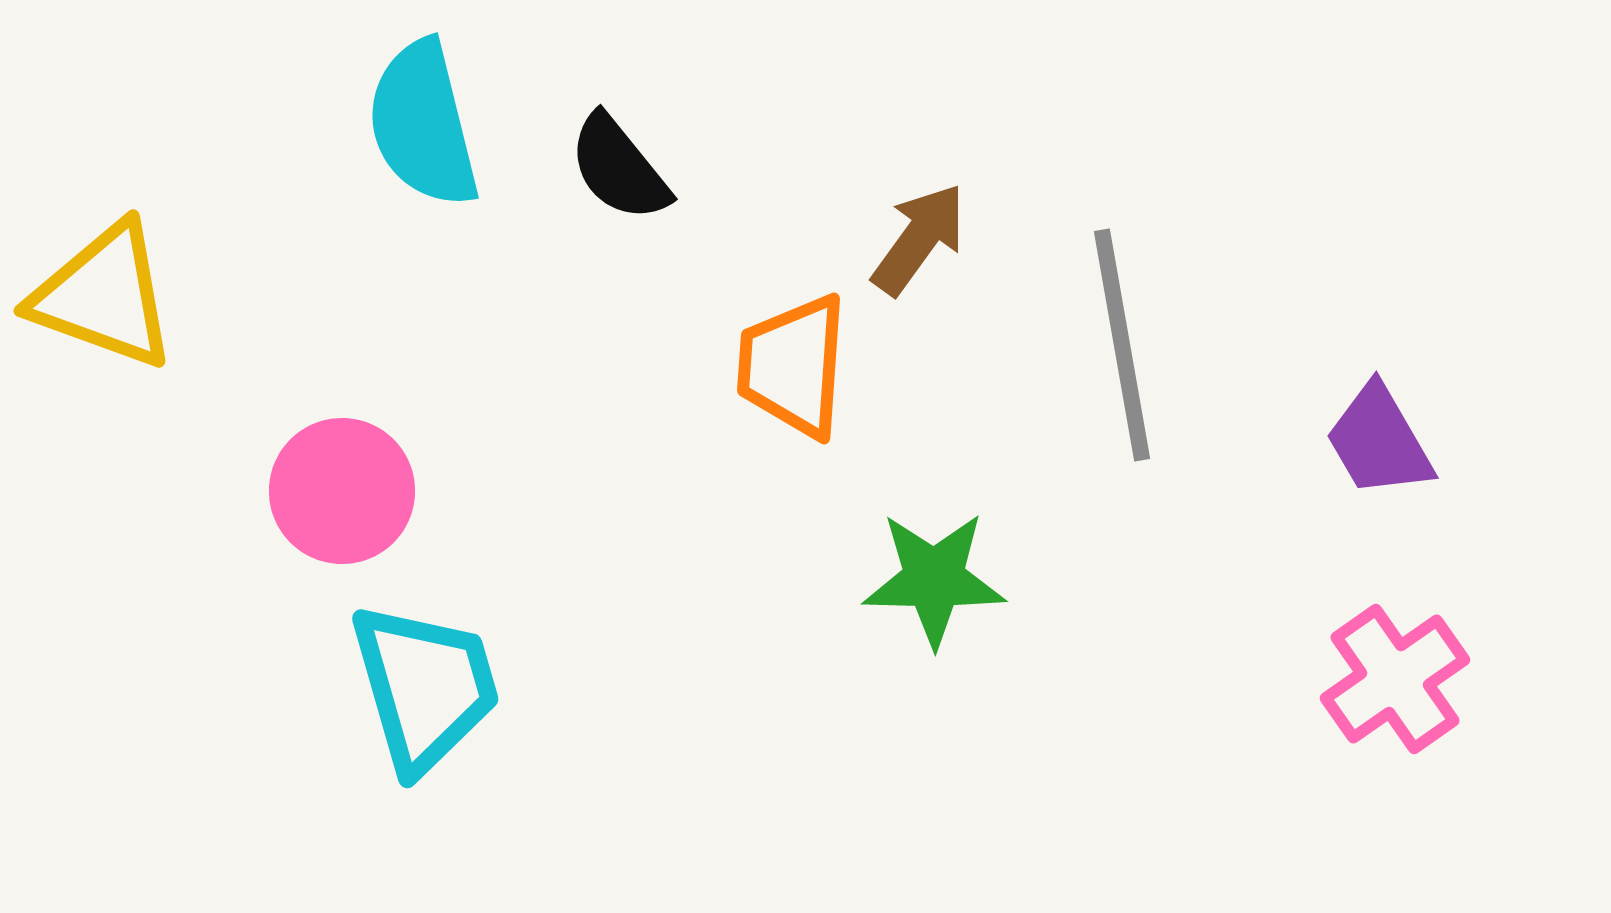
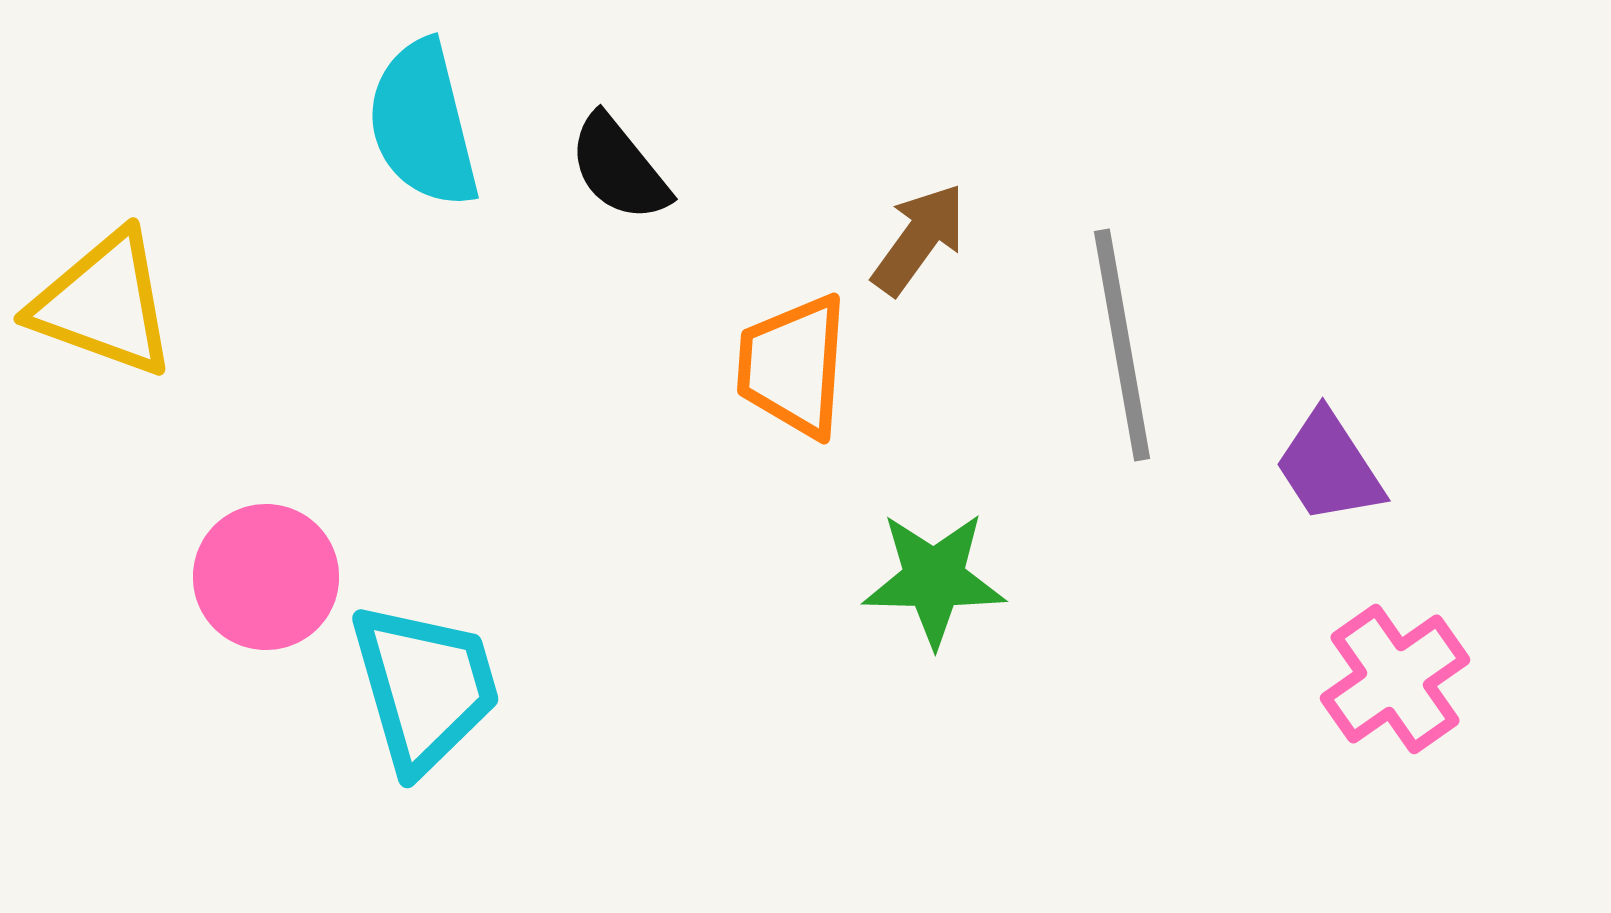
yellow triangle: moved 8 px down
purple trapezoid: moved 50 px left, 26 px down; rotated 3 degrees counterclockwise
pink circle: moved 76 px left, 86 px down
